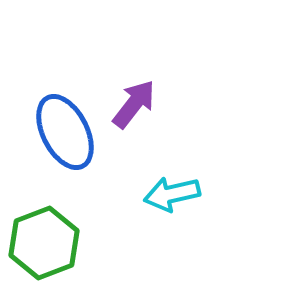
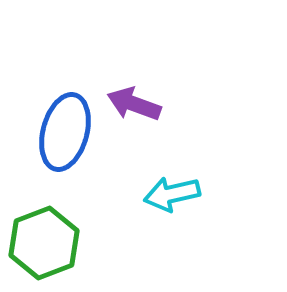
purple arrow: rotated 108 degrees counterclockwise
blue ellipse: rotated 42 degrees clockwise
